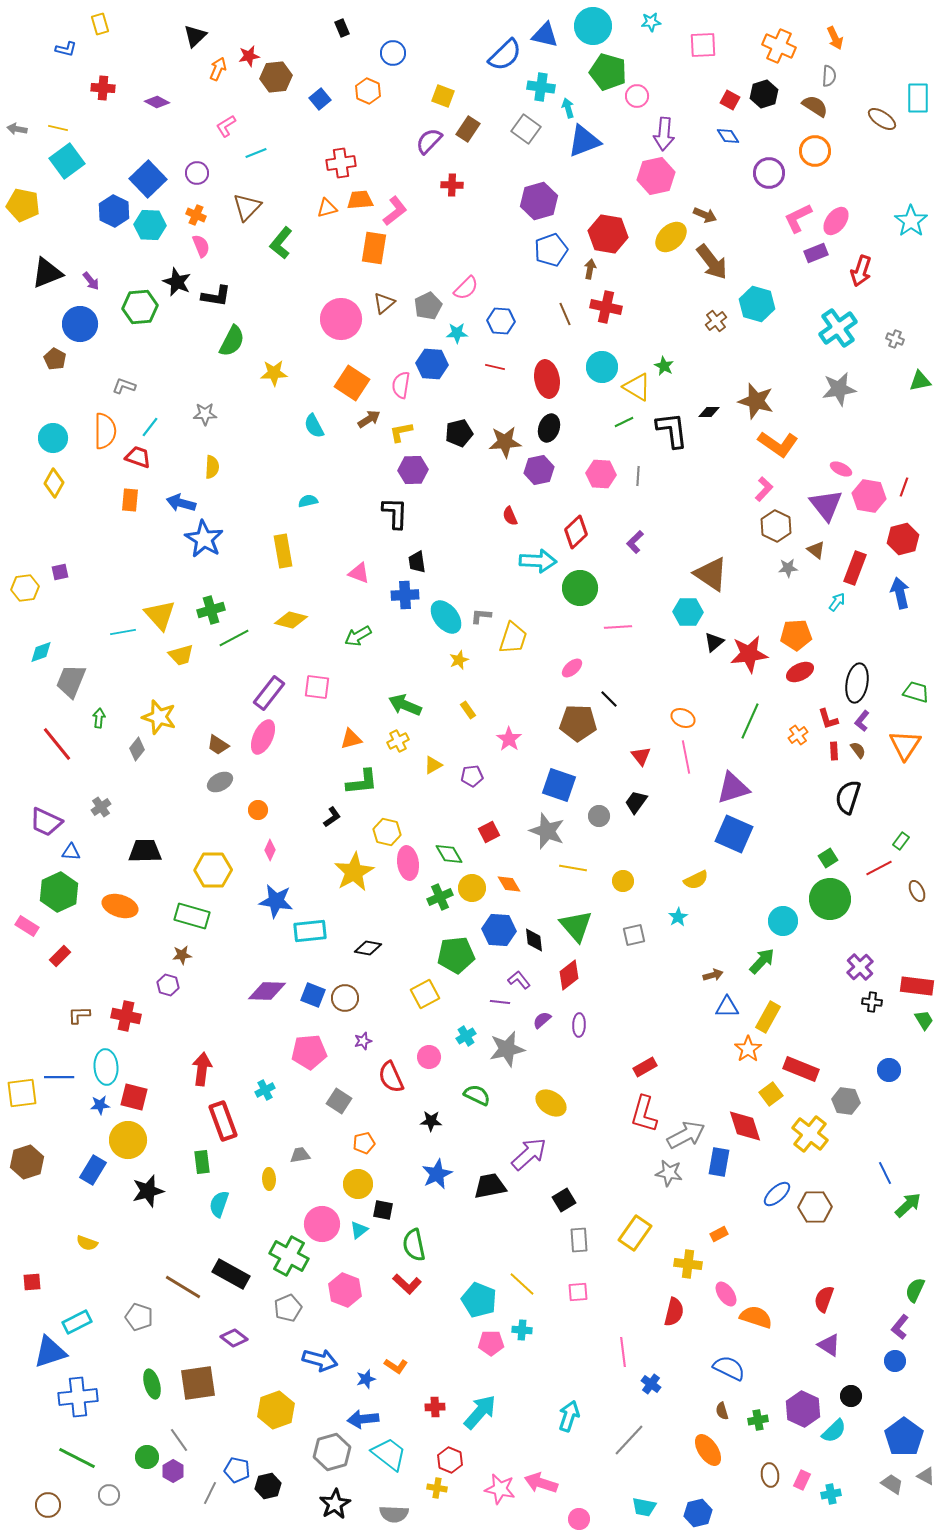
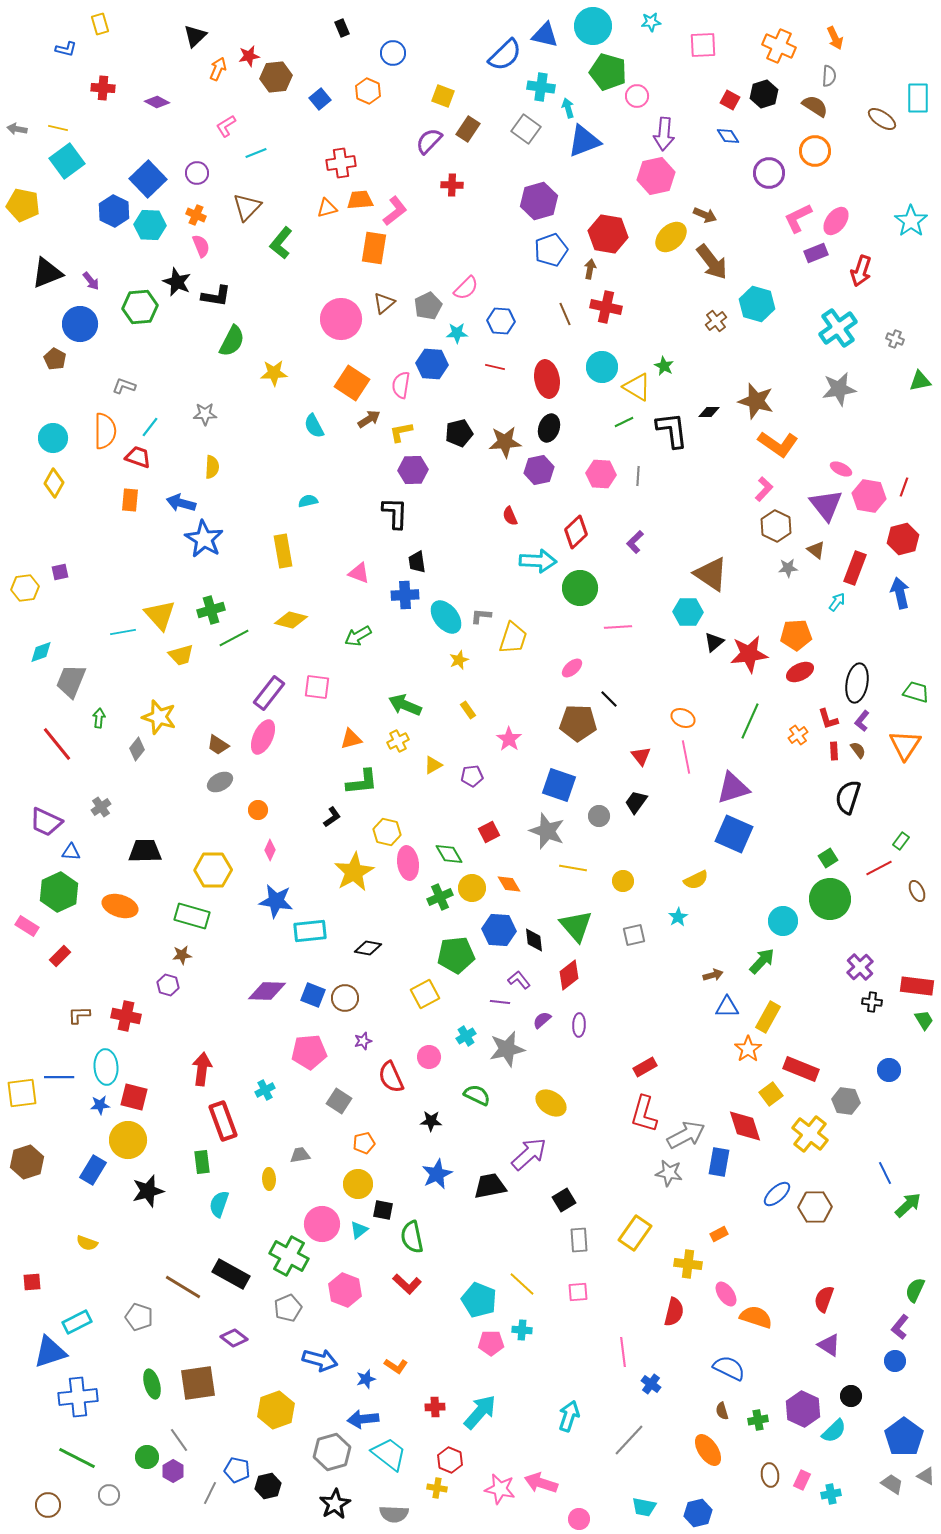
green semicircle at (414, 1245): moved 2 px left, 8 px up
